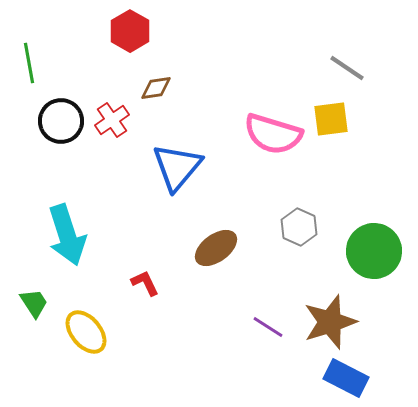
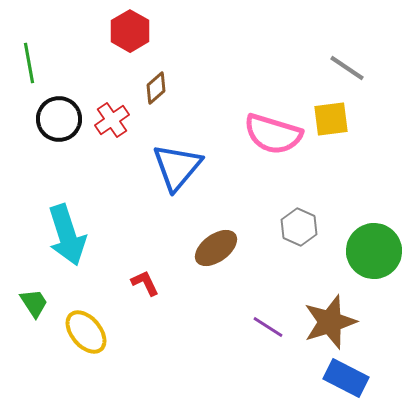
brown diamond: rotated 32 degrees counterclockwise
black circle: moved 2 px left, 2 px up
